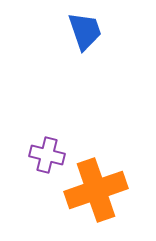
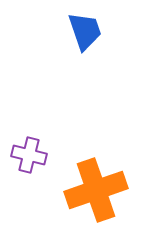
purple cross: moved 18 px left
